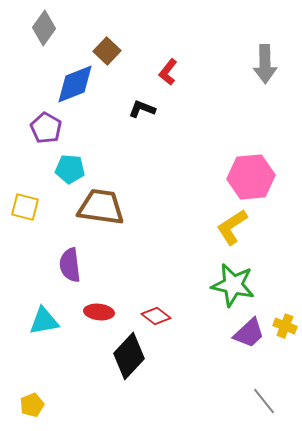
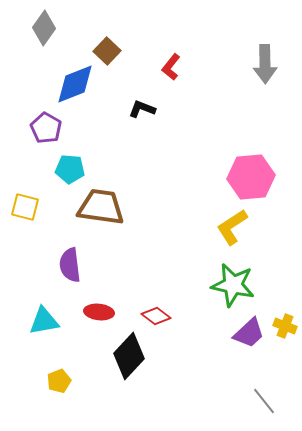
red L-shape: moved 3 px right, 5 px up
yellow pentagon: moved 27 px right, 24 px up
